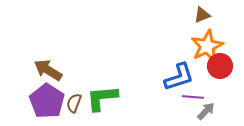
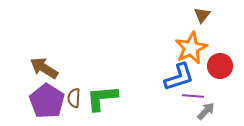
brown triangle: rotated 30 degrees counterclockwise
orange star: moved 16 px left, 2 px down
brown arrow: moved 4 px left, 2 px up
purple line: moved 1 px up
brown semicircle: moved 5 px up; rotated 18 degrees counterclockwise
